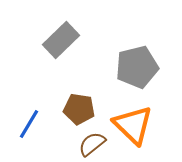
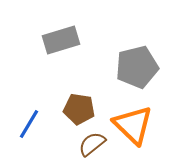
gray rectangle: rotated 27 degrees clockwise
